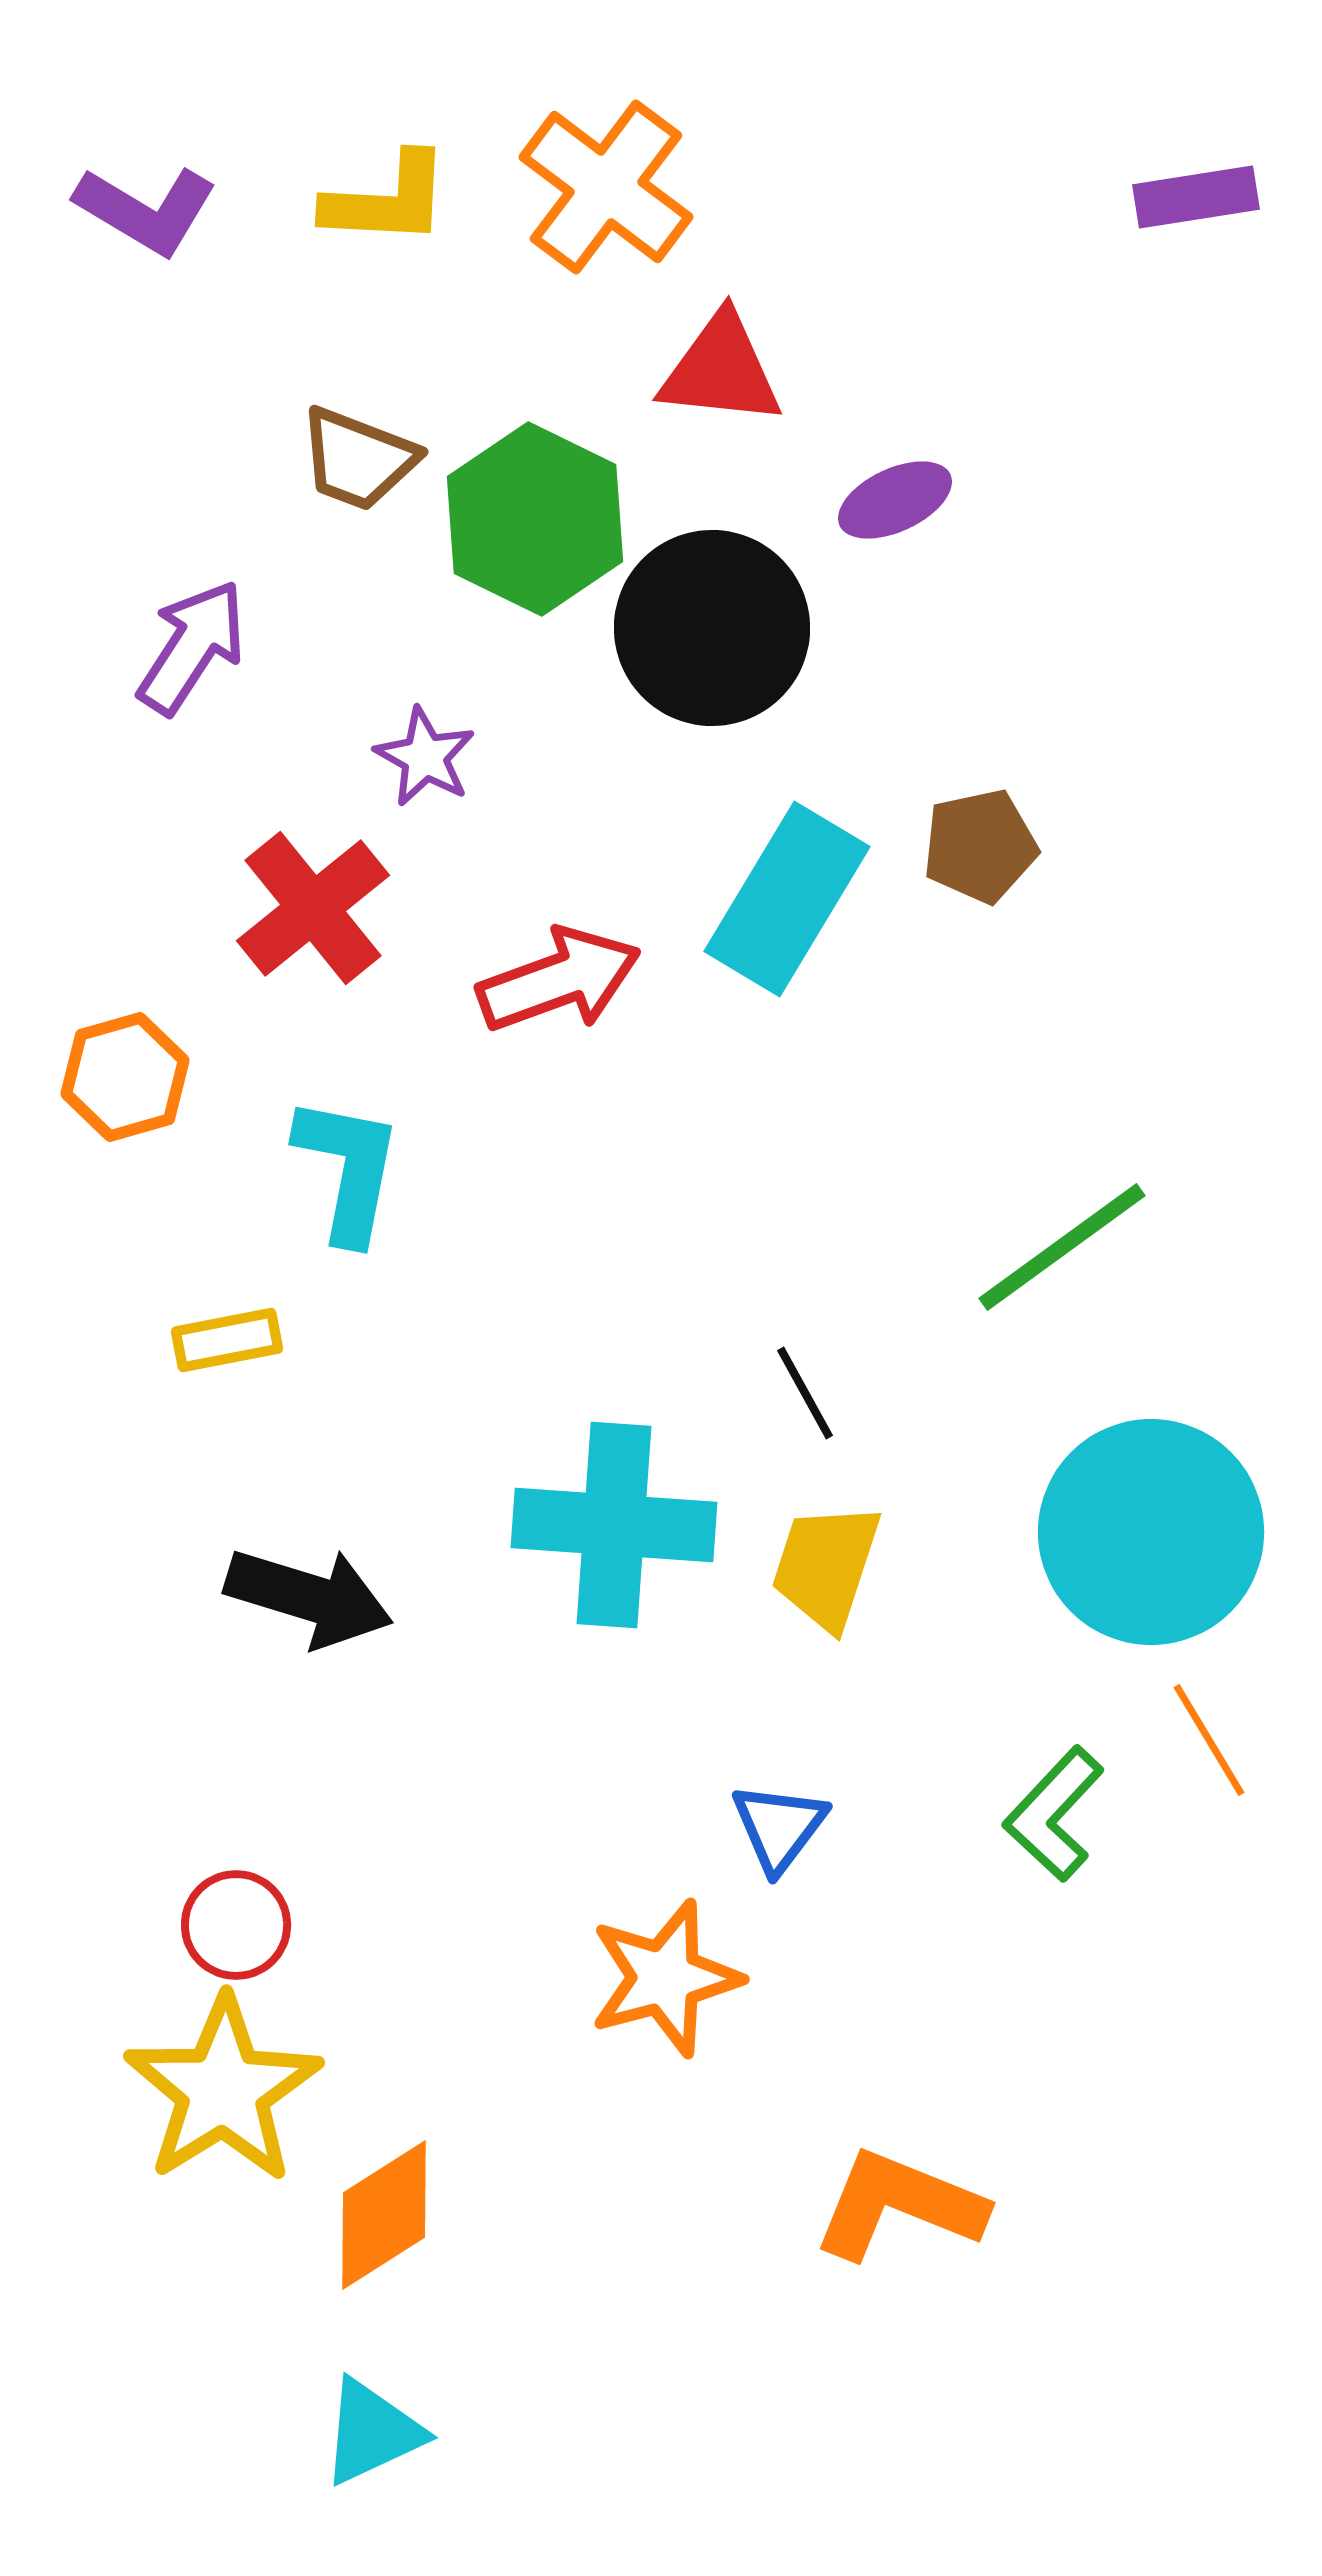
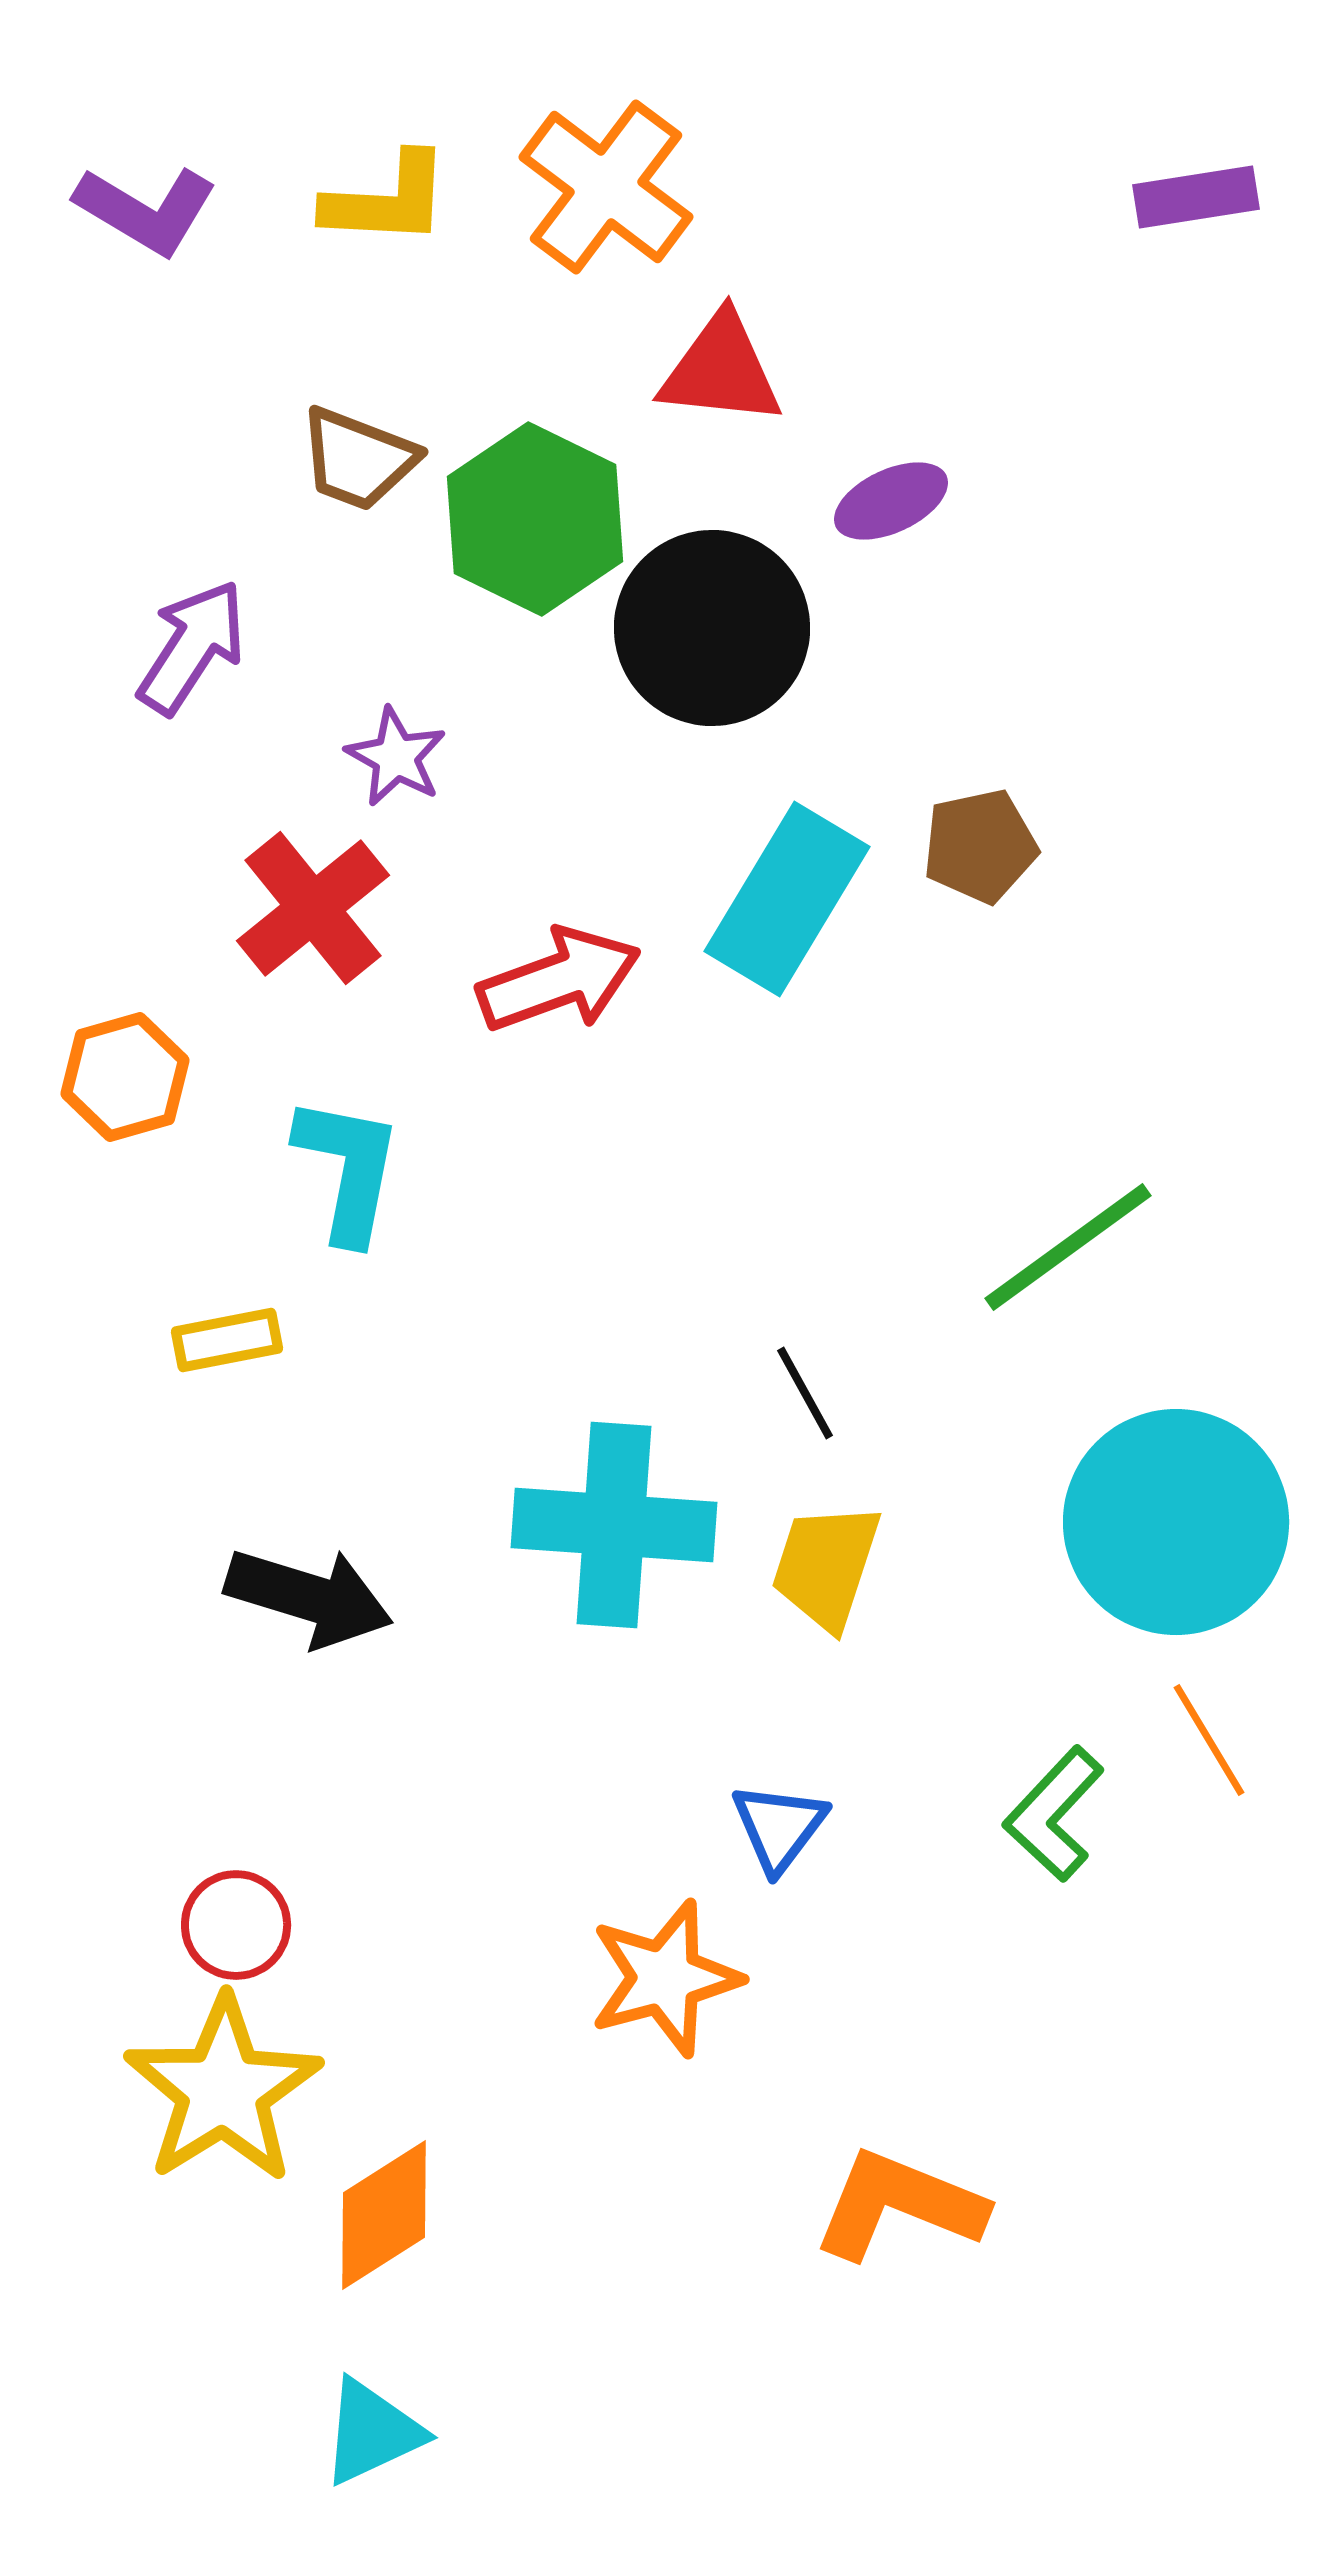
purple ellipse: moved 4 px left, 1 px down
purple star: moved 29 px left
green line: moved 6 px right
cyan circle: moved 25 px right, 10 px up
